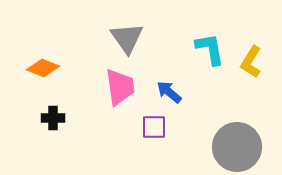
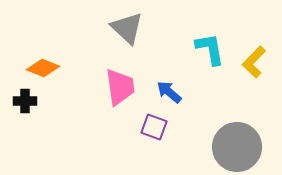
gray triangle: moved 10 px up; rotated 12 degrees counterclockwise
yellow L-shape: moved 3 px right; rotated 12 degrees clockwise
black cross: moved 28 px left, 17 px up
purple square: rotated 20 degrees clockwise
